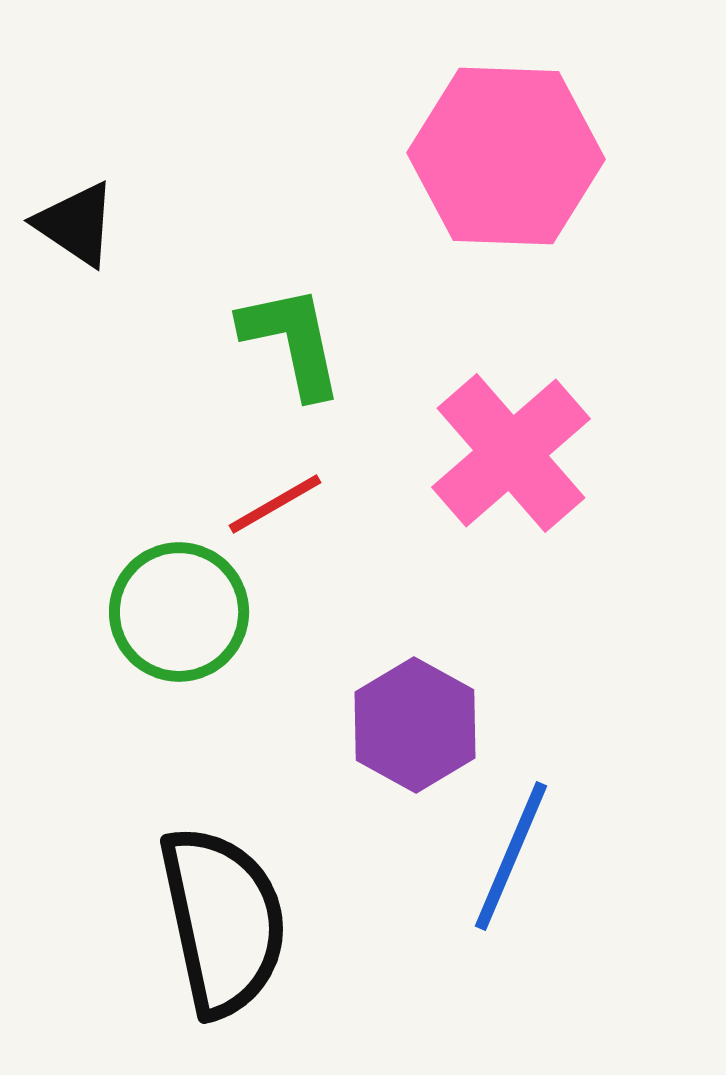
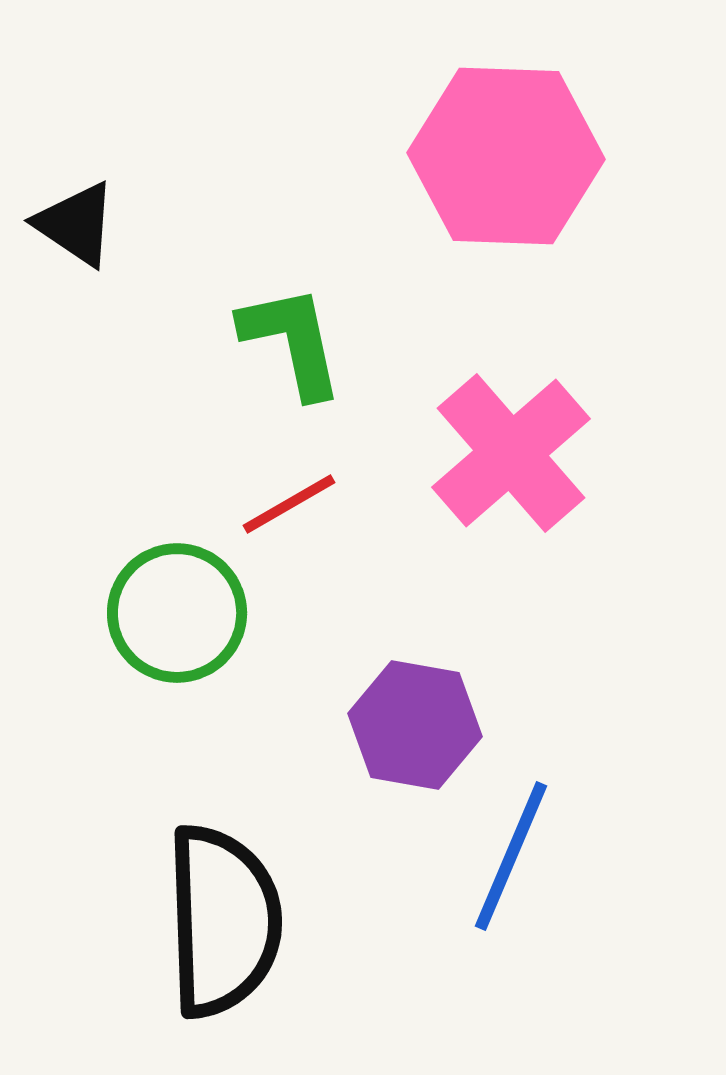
red line: moved 14 px right
green circle: moved 2 px left, 1 px down
purple hexagon: rotated 19 degrees counterclockwise
black semicircle: rotated 10 degrees clockwise
